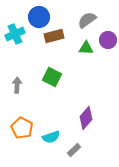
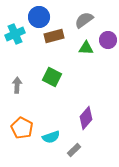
gray semicircle: moved 3 px left
